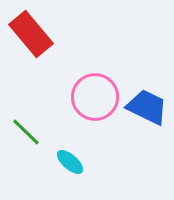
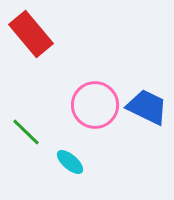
pink circle: moved 8 px down
